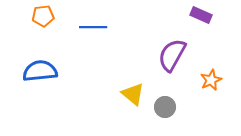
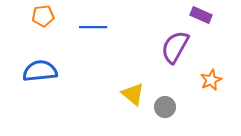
purple semicircle: moved 3 px right, 8 px up
